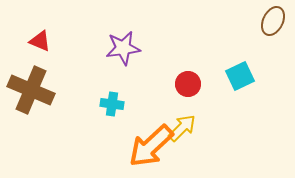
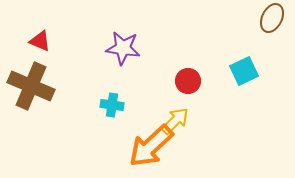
brown ellipse: moved 1 px left, 3 px up
purple star: rotated 16 degrees clockwise
cyan square: moved 4 px right, 5 px up
red circle: moved 3 px up
brown cross: moved 4 px up
cyan cross: moved 1 px down
yellow arrow: moved 7 px left, 7 px up
